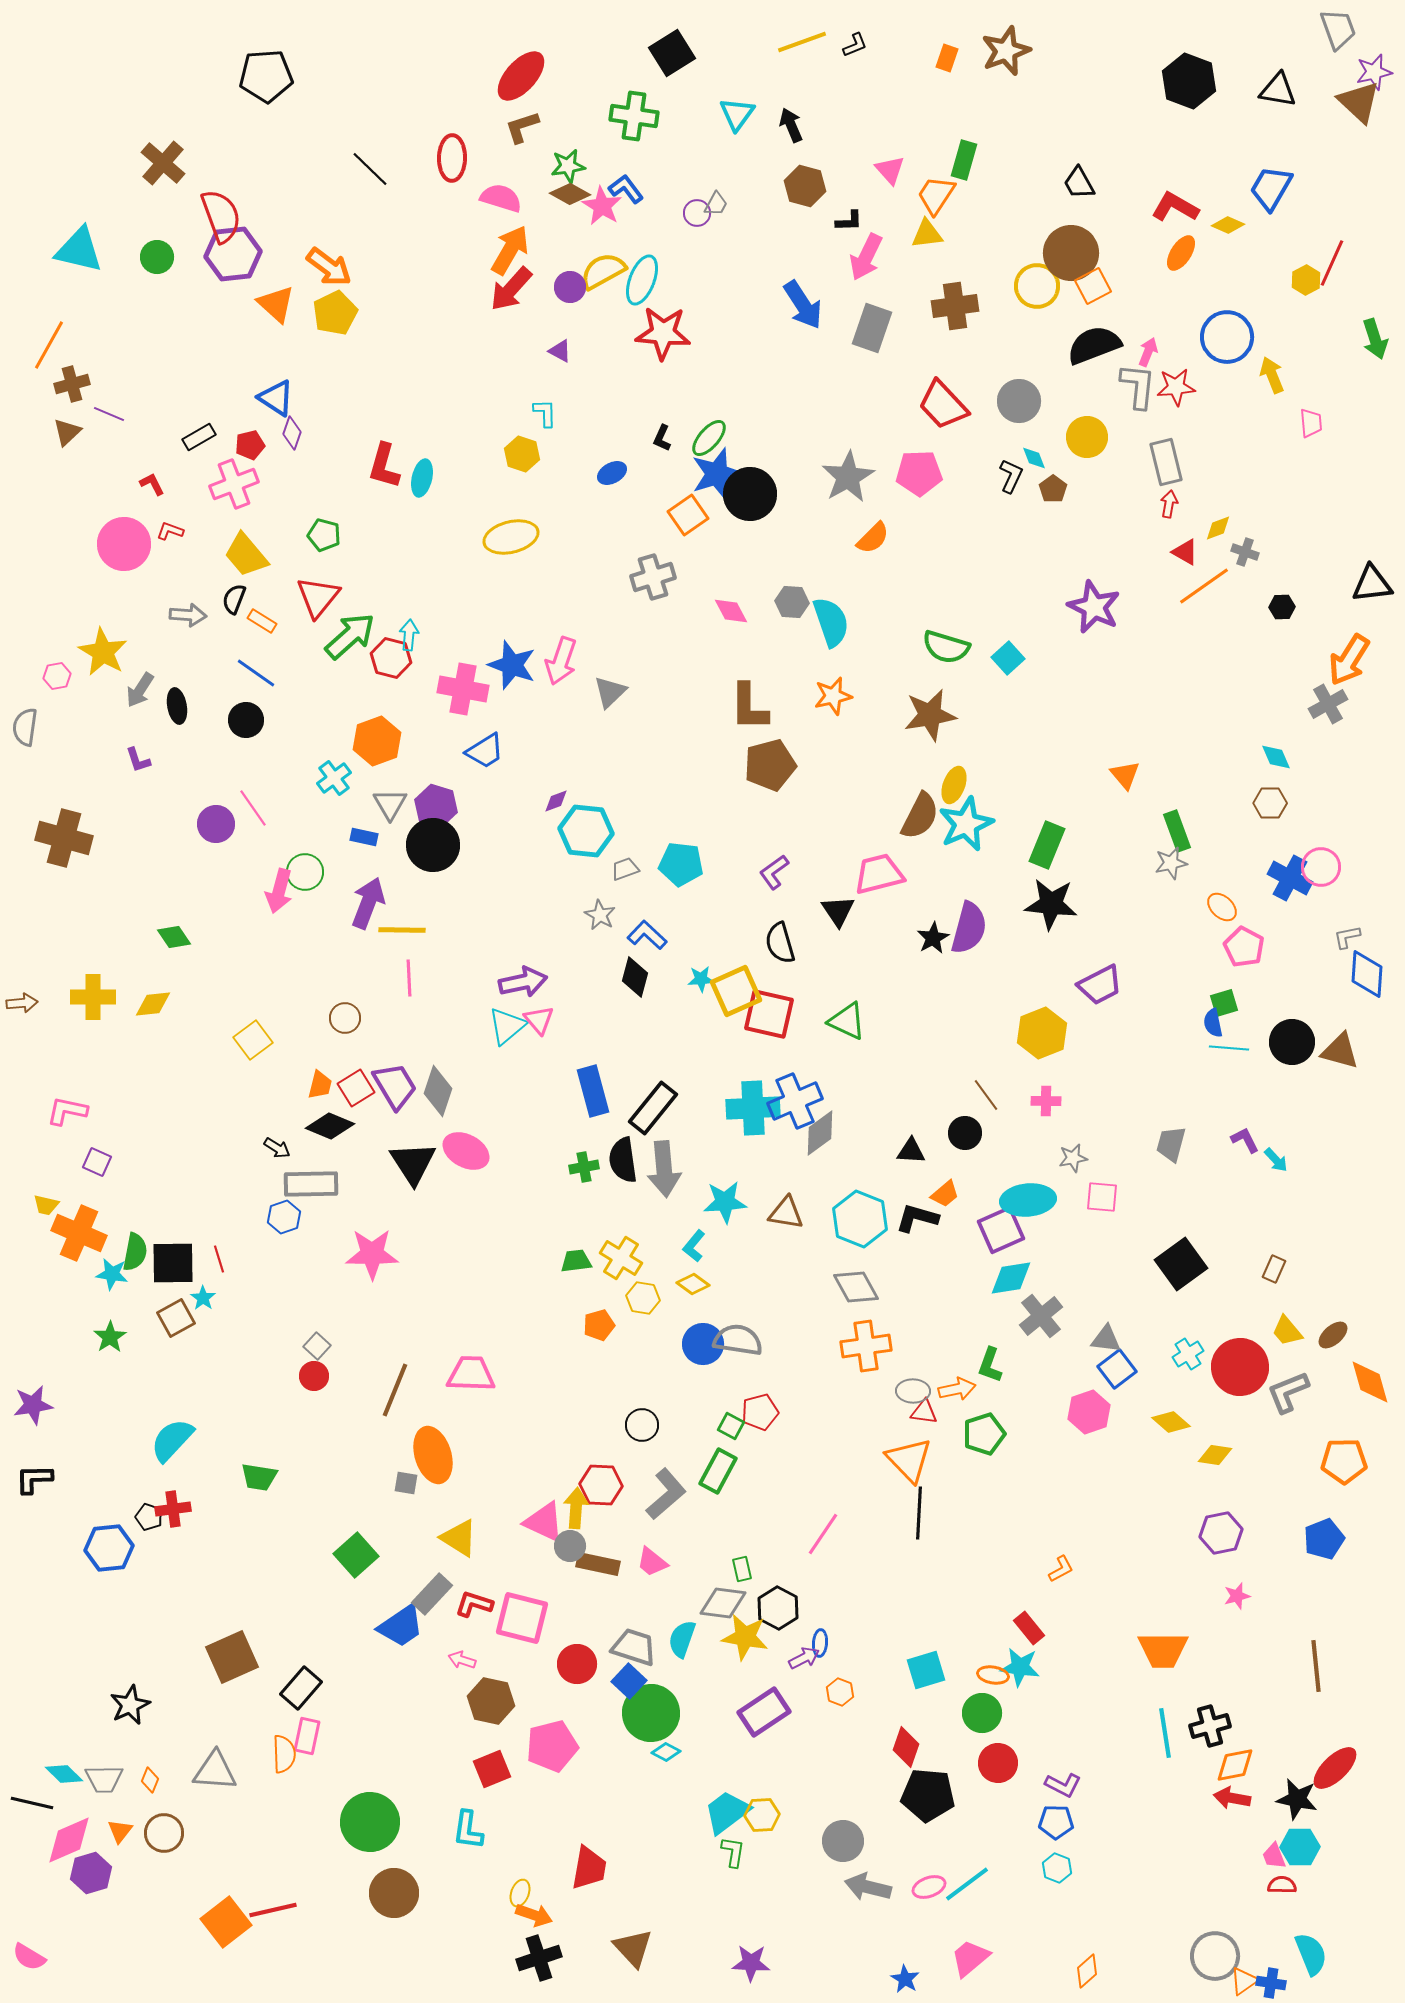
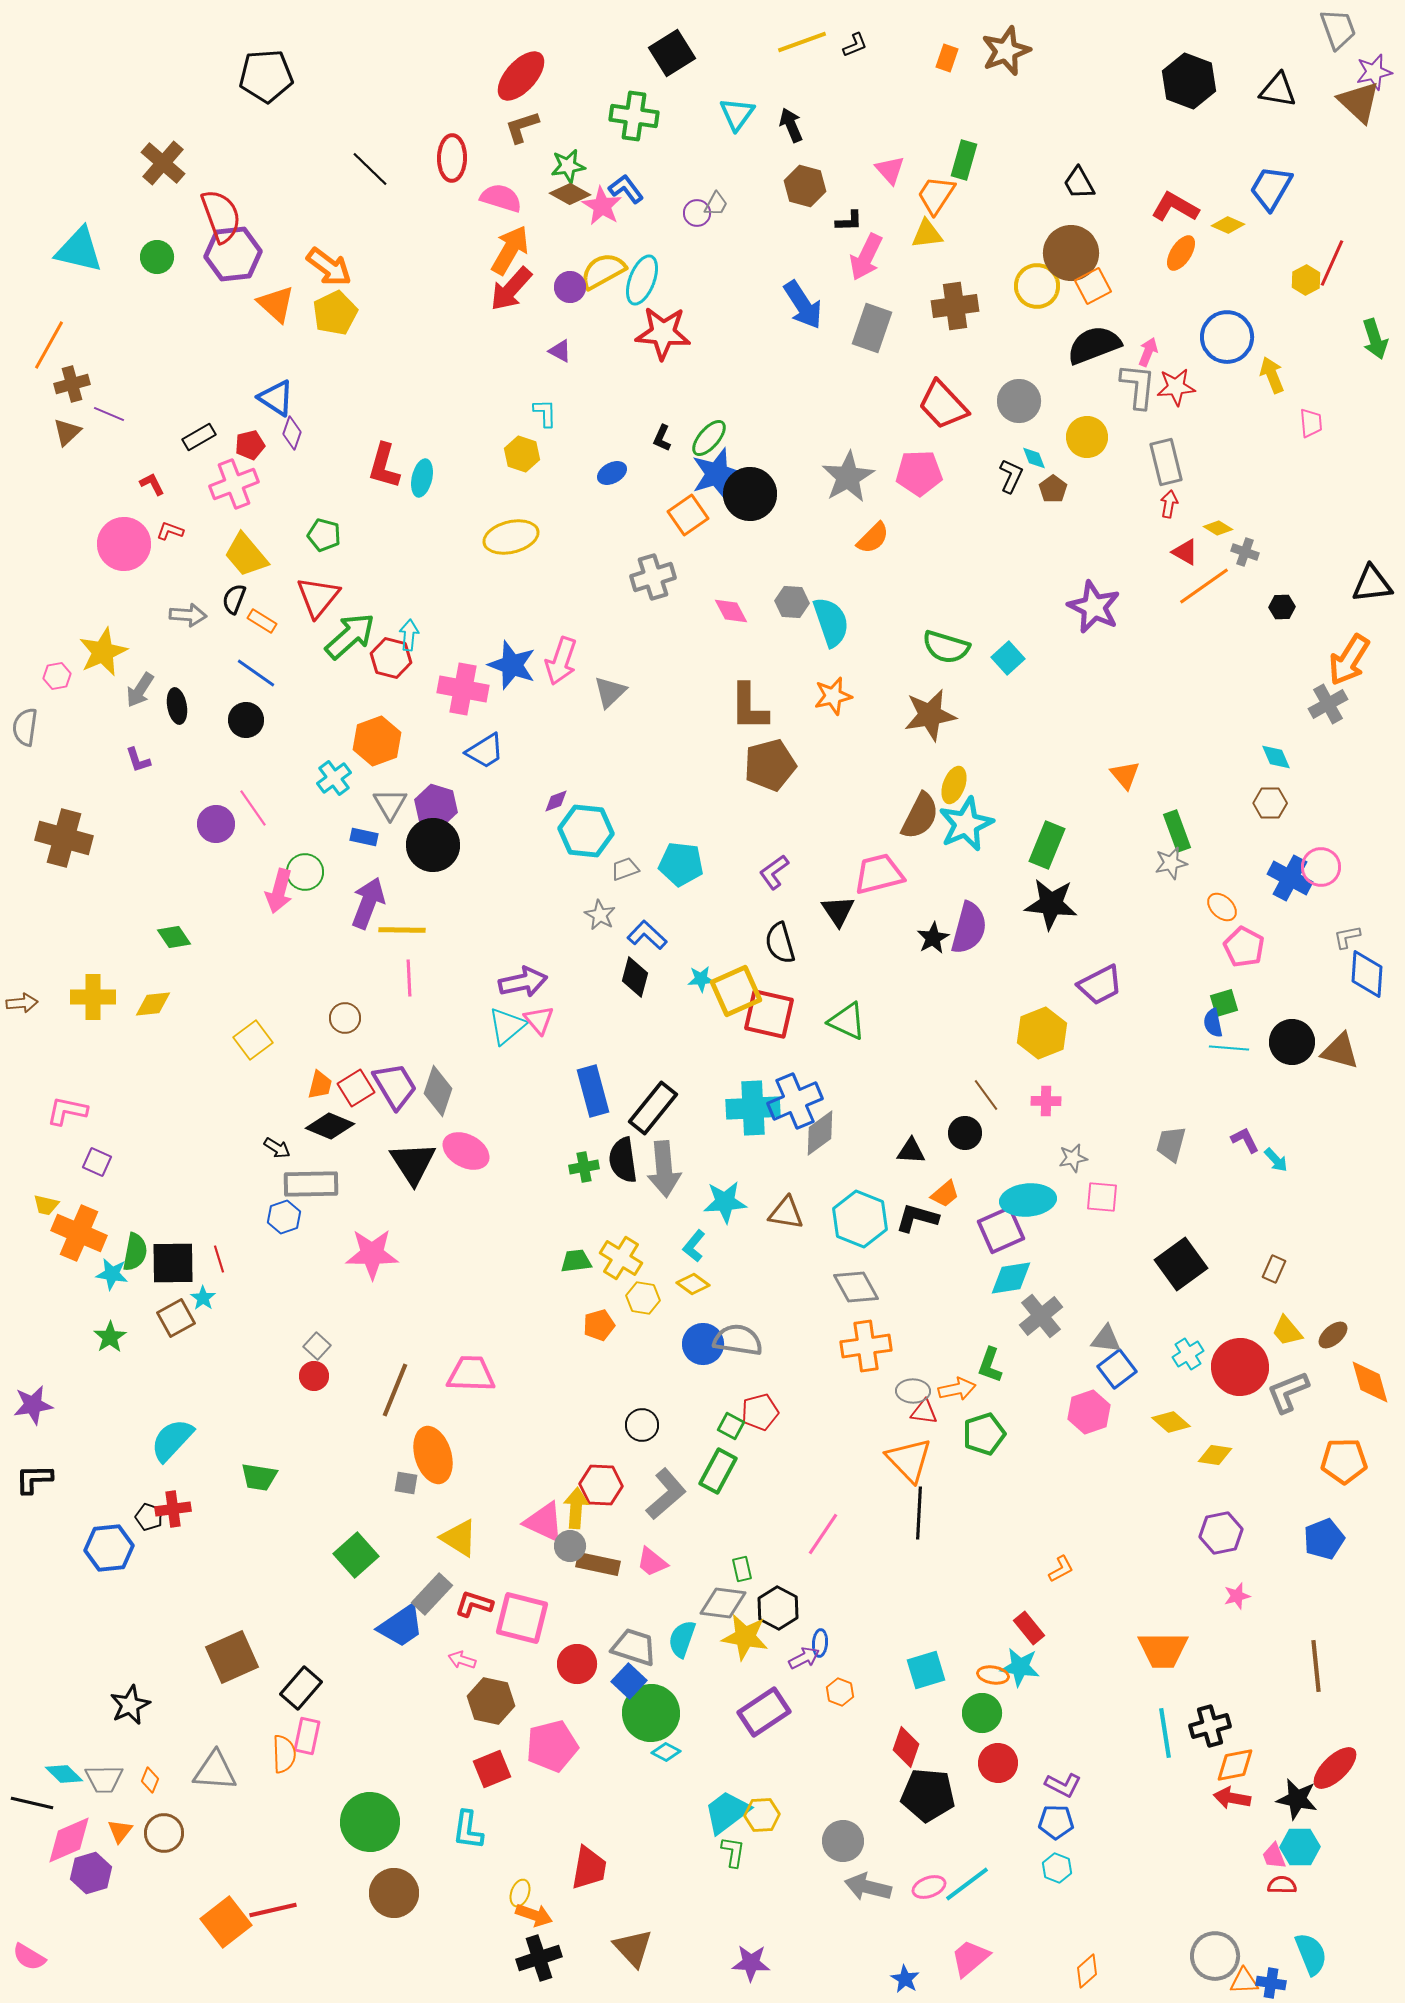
yellow diamond at (1218, 528): rotated 52 degrees clockwise
yellow star at (103, 652): rotated 18 degrees clockwise
orange triangle at (1244, 1981): rotated 32 degrees clockwise
